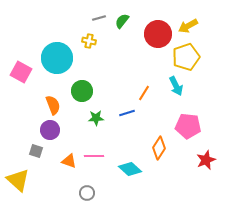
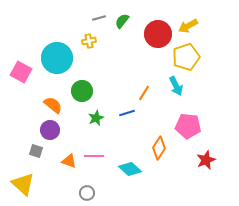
yellow cross: rotated 24 degrees counterclockwise
orange semicircle: rotated 30 degrees counterclockwise
green star: rotated 21 degrees counterclockwise
yellow triangle: moved 5 px right, 4 px down
